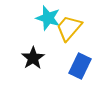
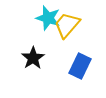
yellow trapezoid: moved 2 px left, 3 px up
